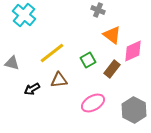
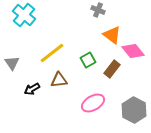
pink diamond: rotated 75 degrees clockwise
gray triangle: rotated 42 degrees clockwise
